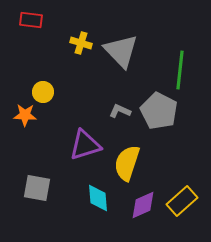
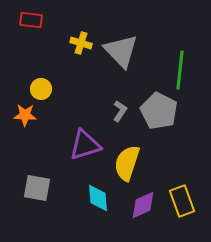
yellow circle: moved 2 px left, 3 px up
gray L-shape: rotated 100 degrees clockwise
yellow rectangle: rotated 68 degrees counterclockwise
